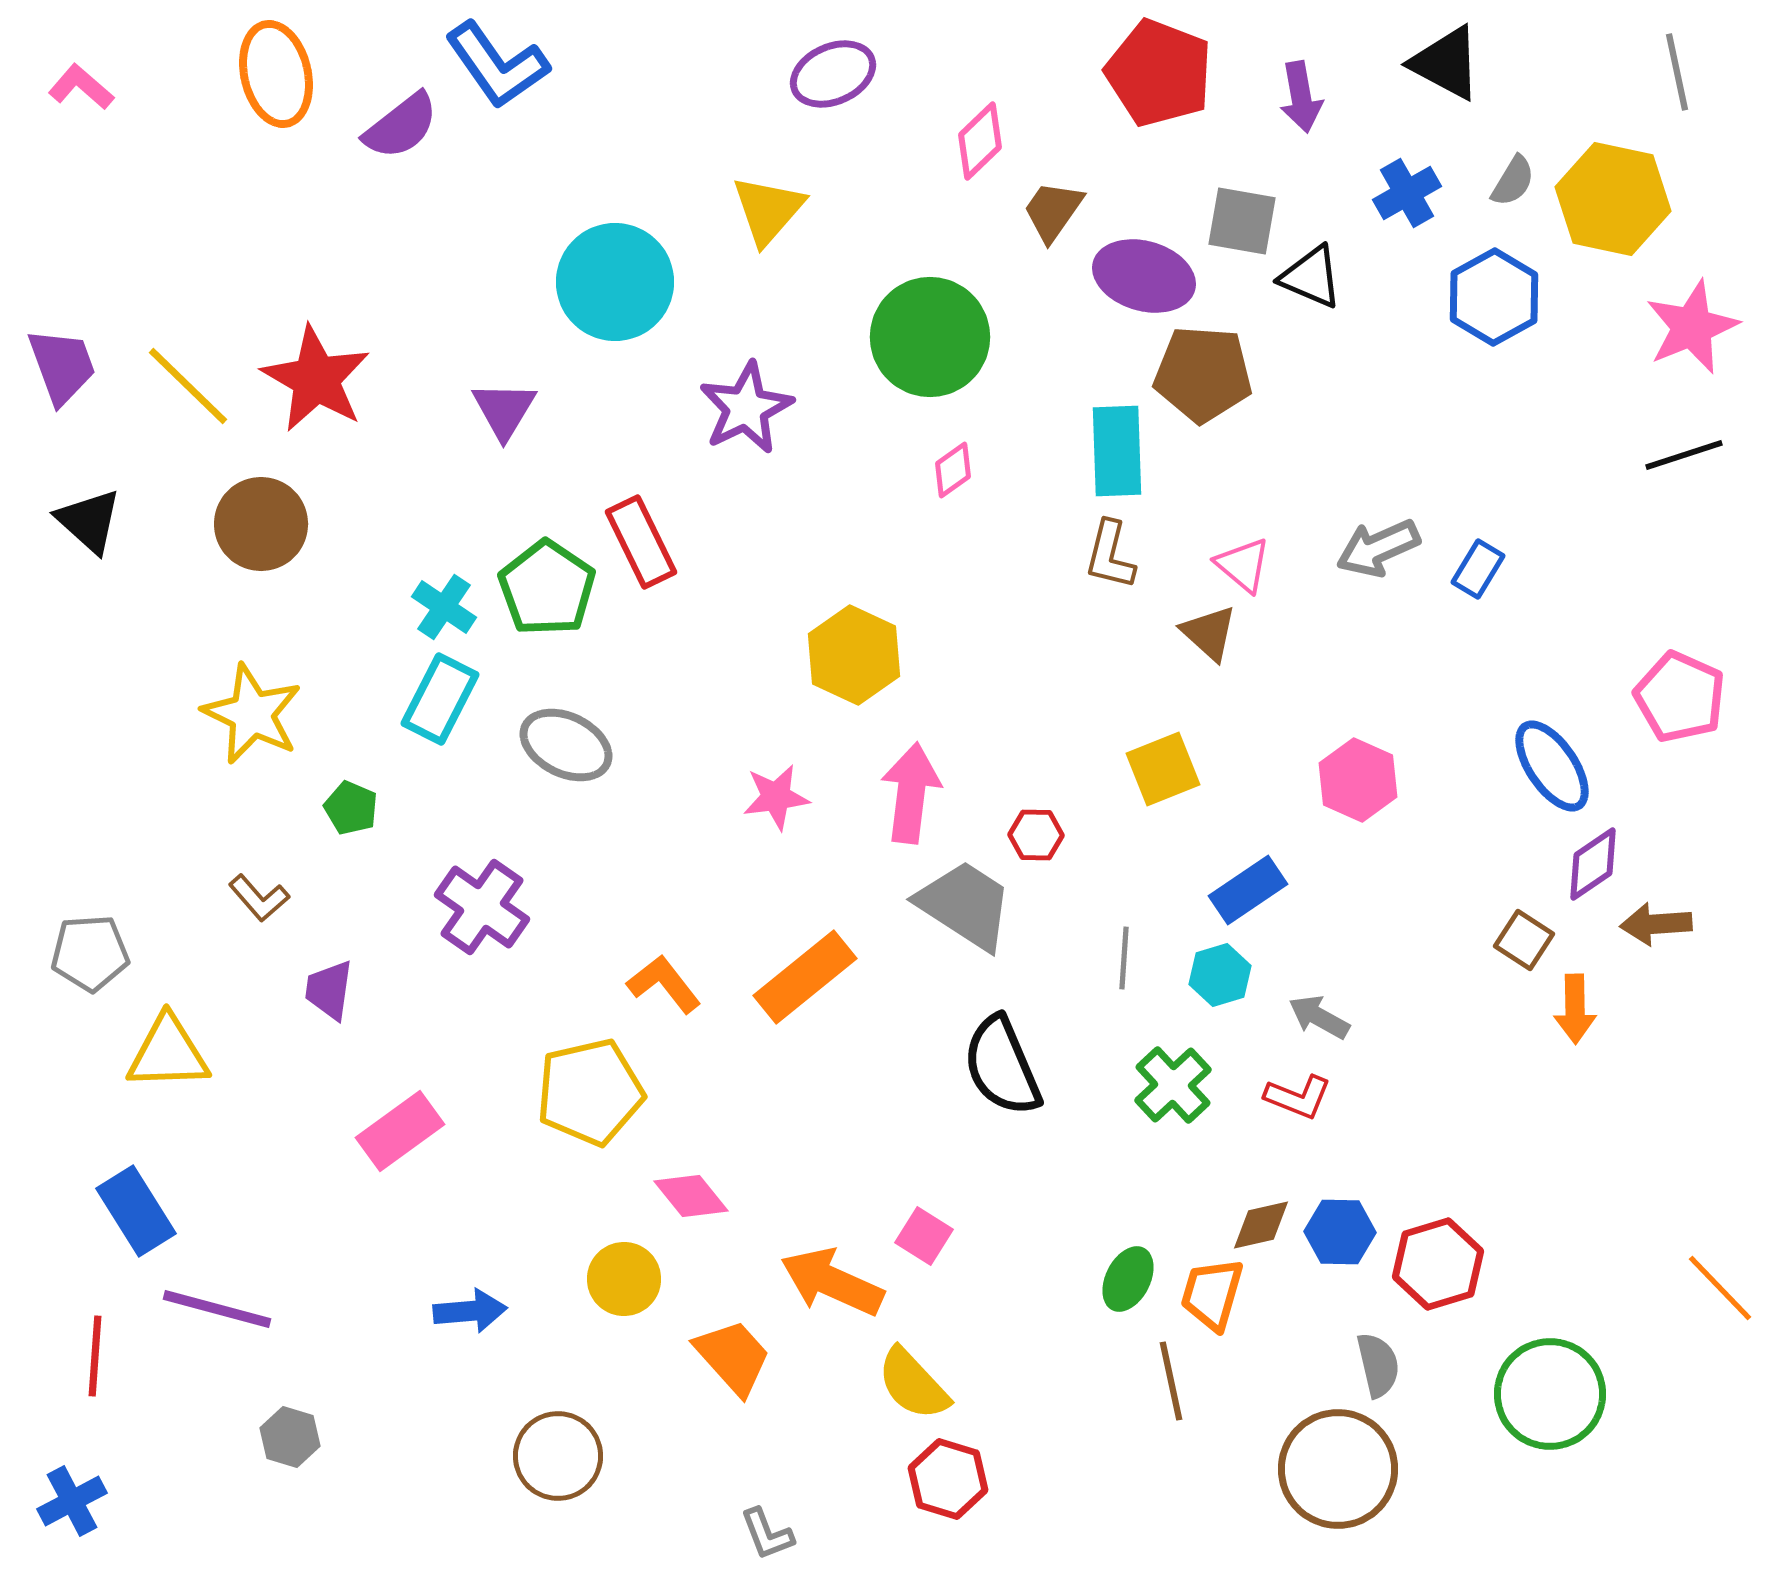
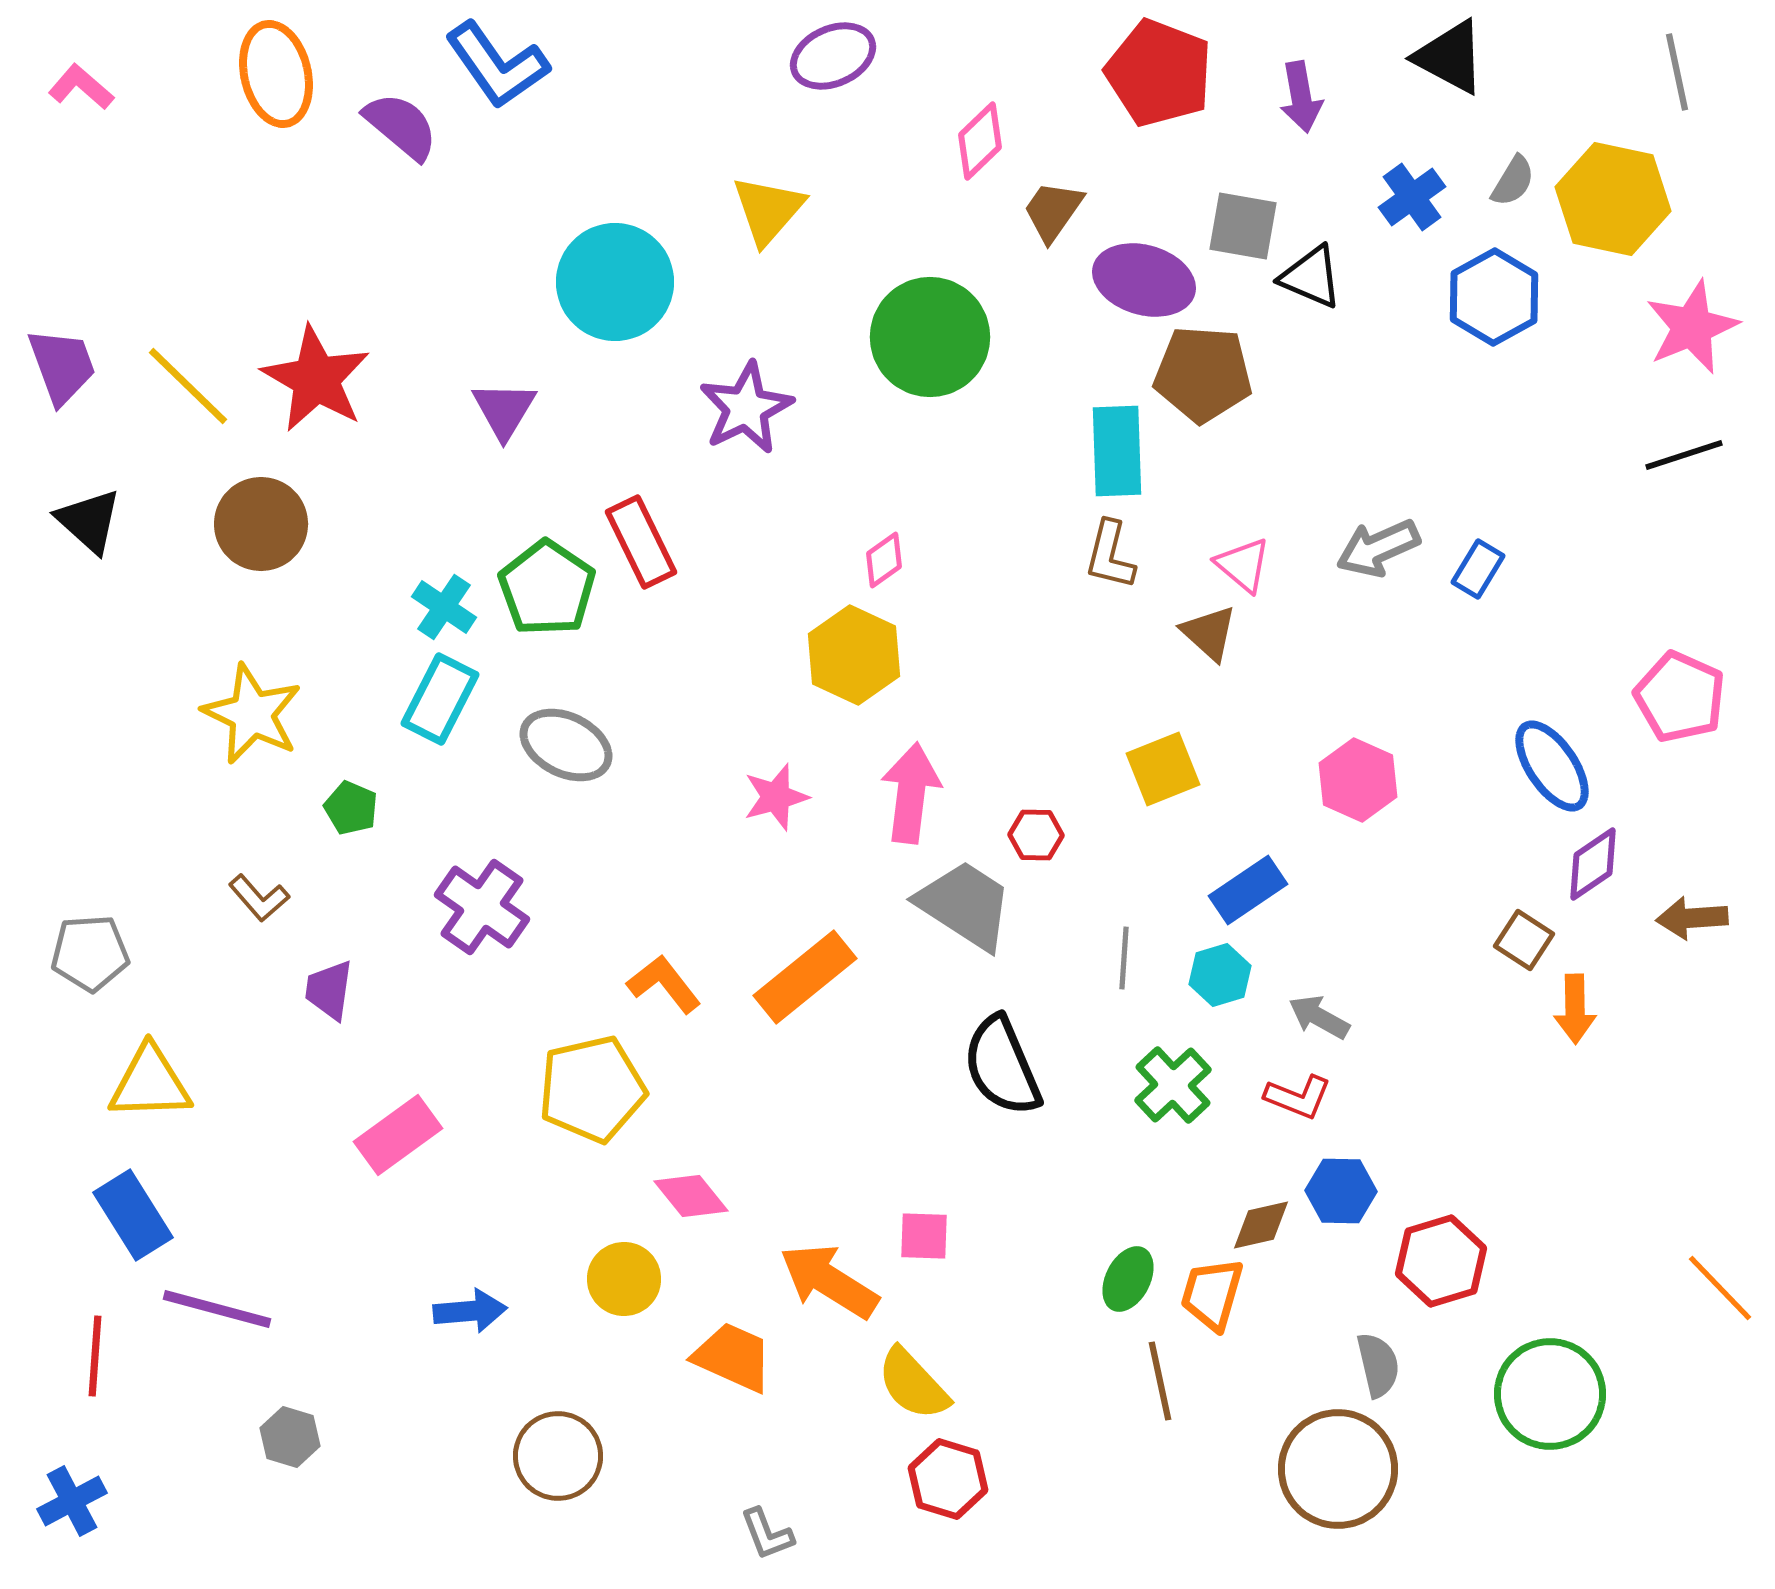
black triangle at (1446, 63): moved 4 px right, 6 px up
purple ellipse at (833, 74): moved 18 px up
purple semicircle at (401, 126): rotated 102 degrees counterclockwise
blue cross at (1407, 193): moved 5 px right, 4 px down; rotated 6 degrees counterclockwise
gray square at (1242, 221): moved 1 px right, 5 px down
purple ellipse at (1144, 276): moved 4 px down
pink diamond at (953, 470): moved 69 px left, 90 px down
pink star at (776, 797): rotated 8 degrees counterclockwise
brown arrow at (1656, 924): moved 36 px right, 6 px up
yellow triangle at (168, 1053): moved 18 px left, 30 px down
yellow pentagon at (590, 1092): moved 2 px right, 3 px up
pink rectangle at (400, 1131): moved 2 px left, 4 px down
blue rectangle at (136, 1211): moved 3 px left, 4 px down
blue hexagon at (1340, 1232): moved 1 px right, 41 px up
pink square at (924, 1236): rotated 30 degrees counterclockwise
red hexagon at (1438, 1264): moved 3 px right, 3 px up
orange arrow at (832, 1282): moved 3 px left, 1 px up; rotated 8 degrees clockwise
orange trapezoid at (733, 1357): rotated 24 degrees counterclockwise
brown line at (1171, 1381): moved 11 px left
